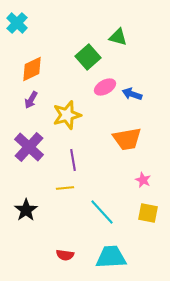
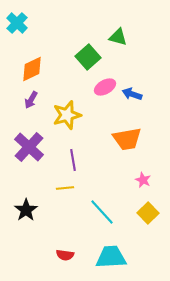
yellow square: rotated 35 degrees clockwise
